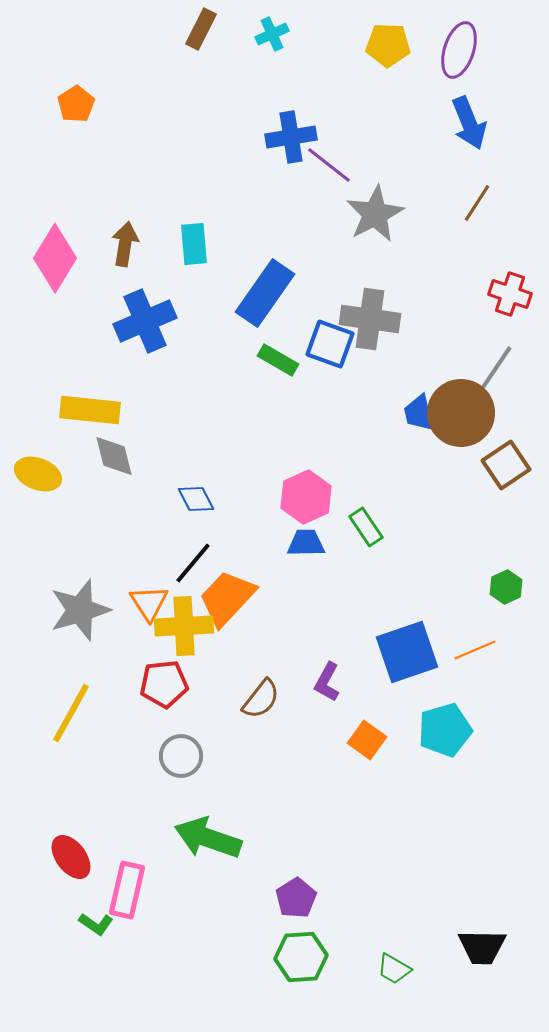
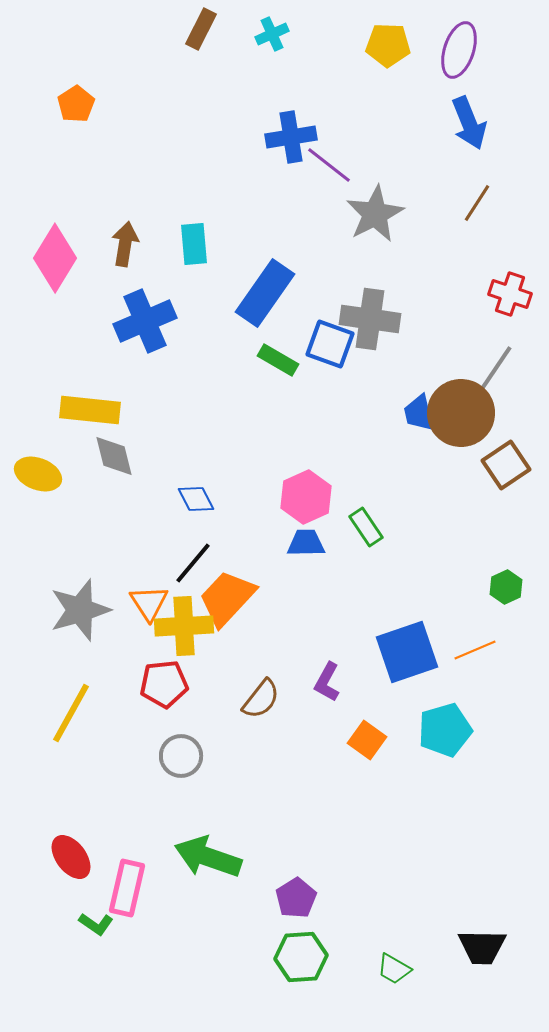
green arrow at (208, 838): moved 19 px down
pink rectangle at (127, 890): moved 2 px up
